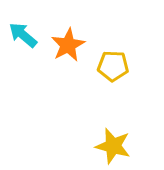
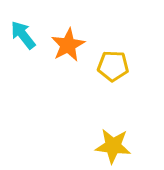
cyan arrow: rotated 12 degrees clockwise
yellow star: rotated 9 degrees counterclockwise
